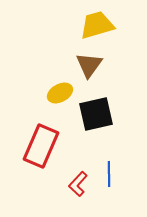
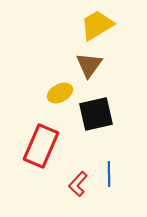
yellow trapezoid: rotated 15 degrees counterclockwise
